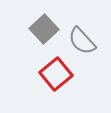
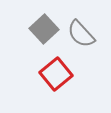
gray semicircle: moved 1 px left, 7 px up
